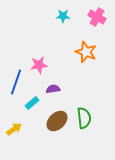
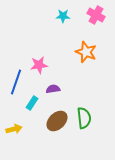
pink cross: moved 1 px left, 2 px up
cyan rectangle: rotated 16 degrees counterclockwise
yellow arrow: rotated 21 degrees clockwise
